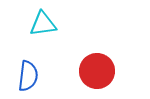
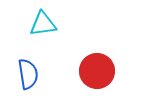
blue semicircle: moved 2 px up; rotated 16 degrees counterclockwise
